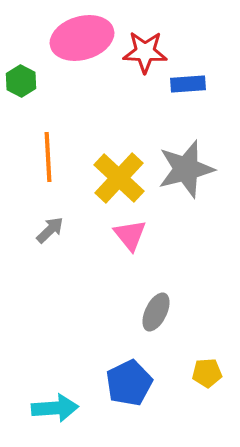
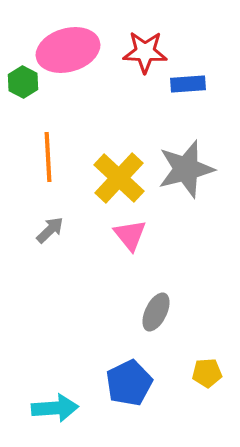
pink ellipse: moved 14 px left, 12 px down
green hexagon: moved 2 px right, 1 px down
